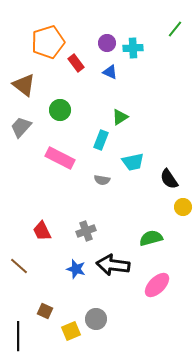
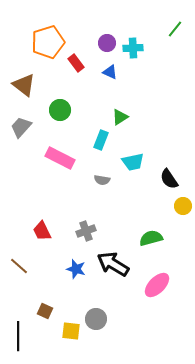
yellow circle: moved 1 px up
black arrow: moved 1 px up; rotated 24 degrees clockwise
yellow square: rotated 30 degrees clockwise
